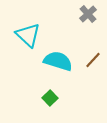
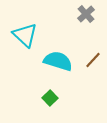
gray cross: moved 2 px left
cyan triangle: moved 3 px left
